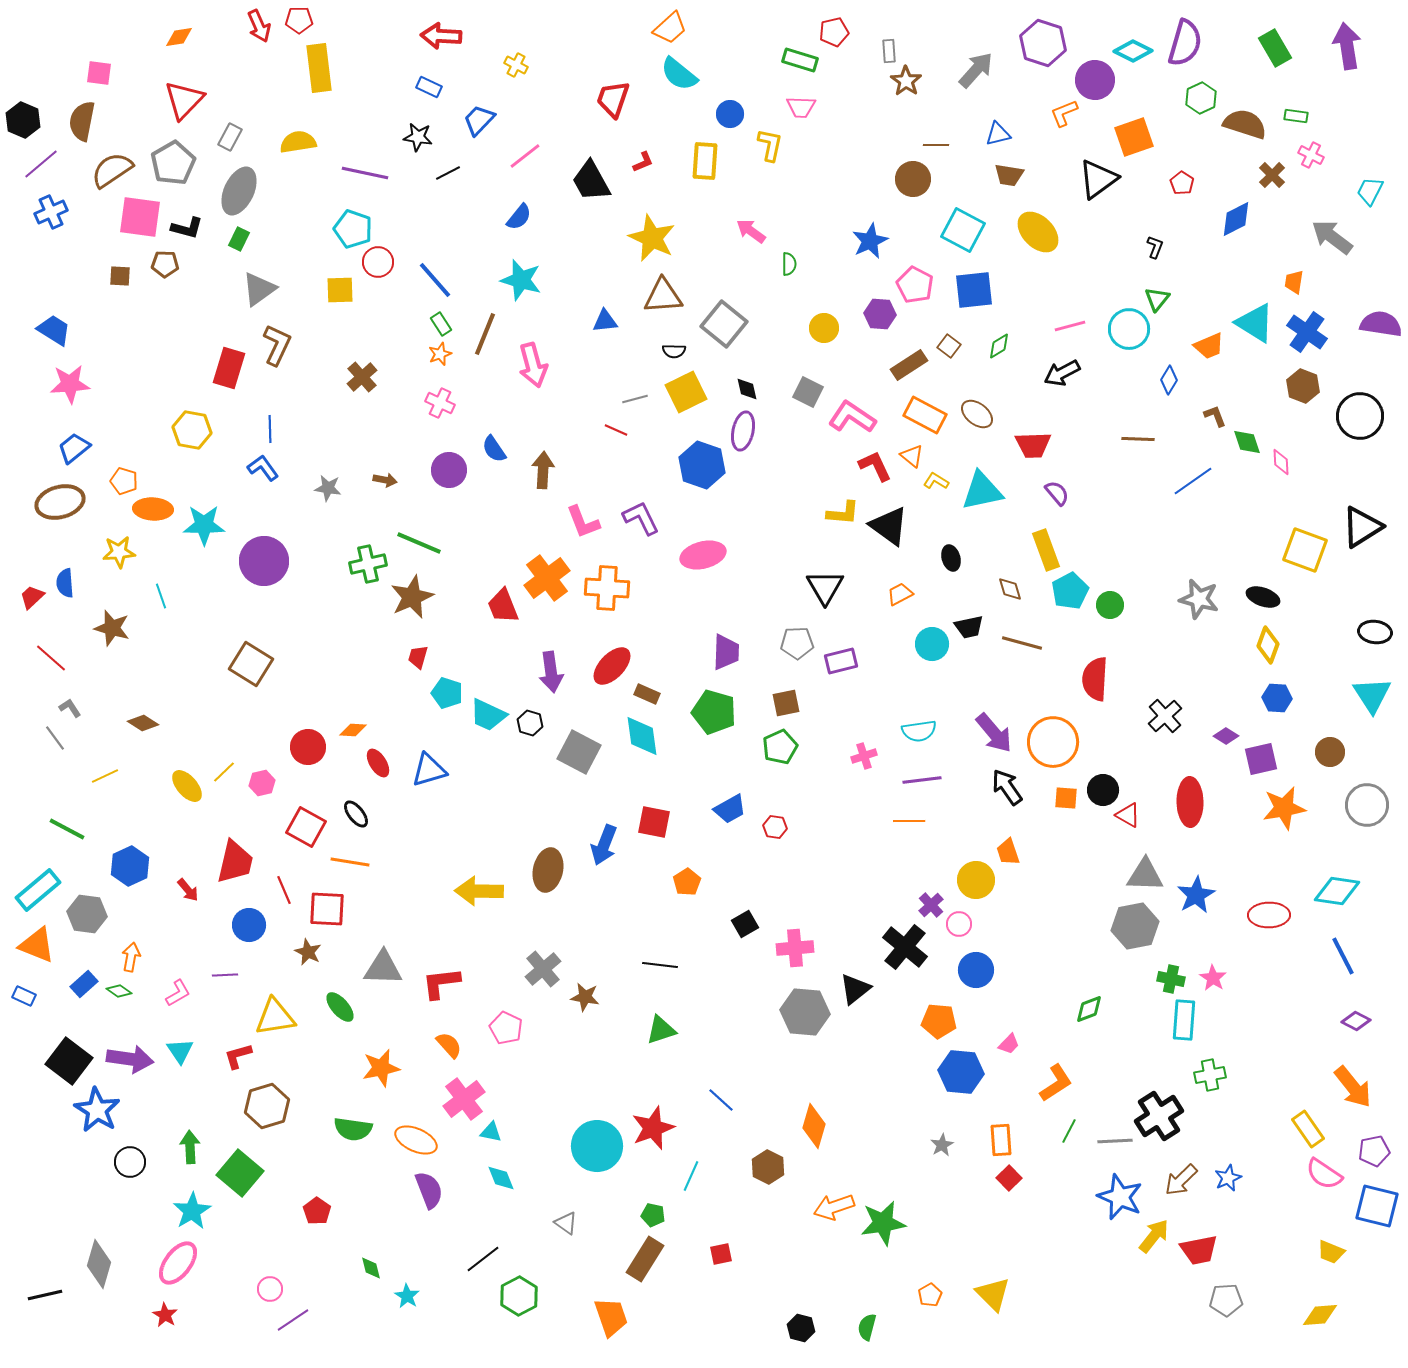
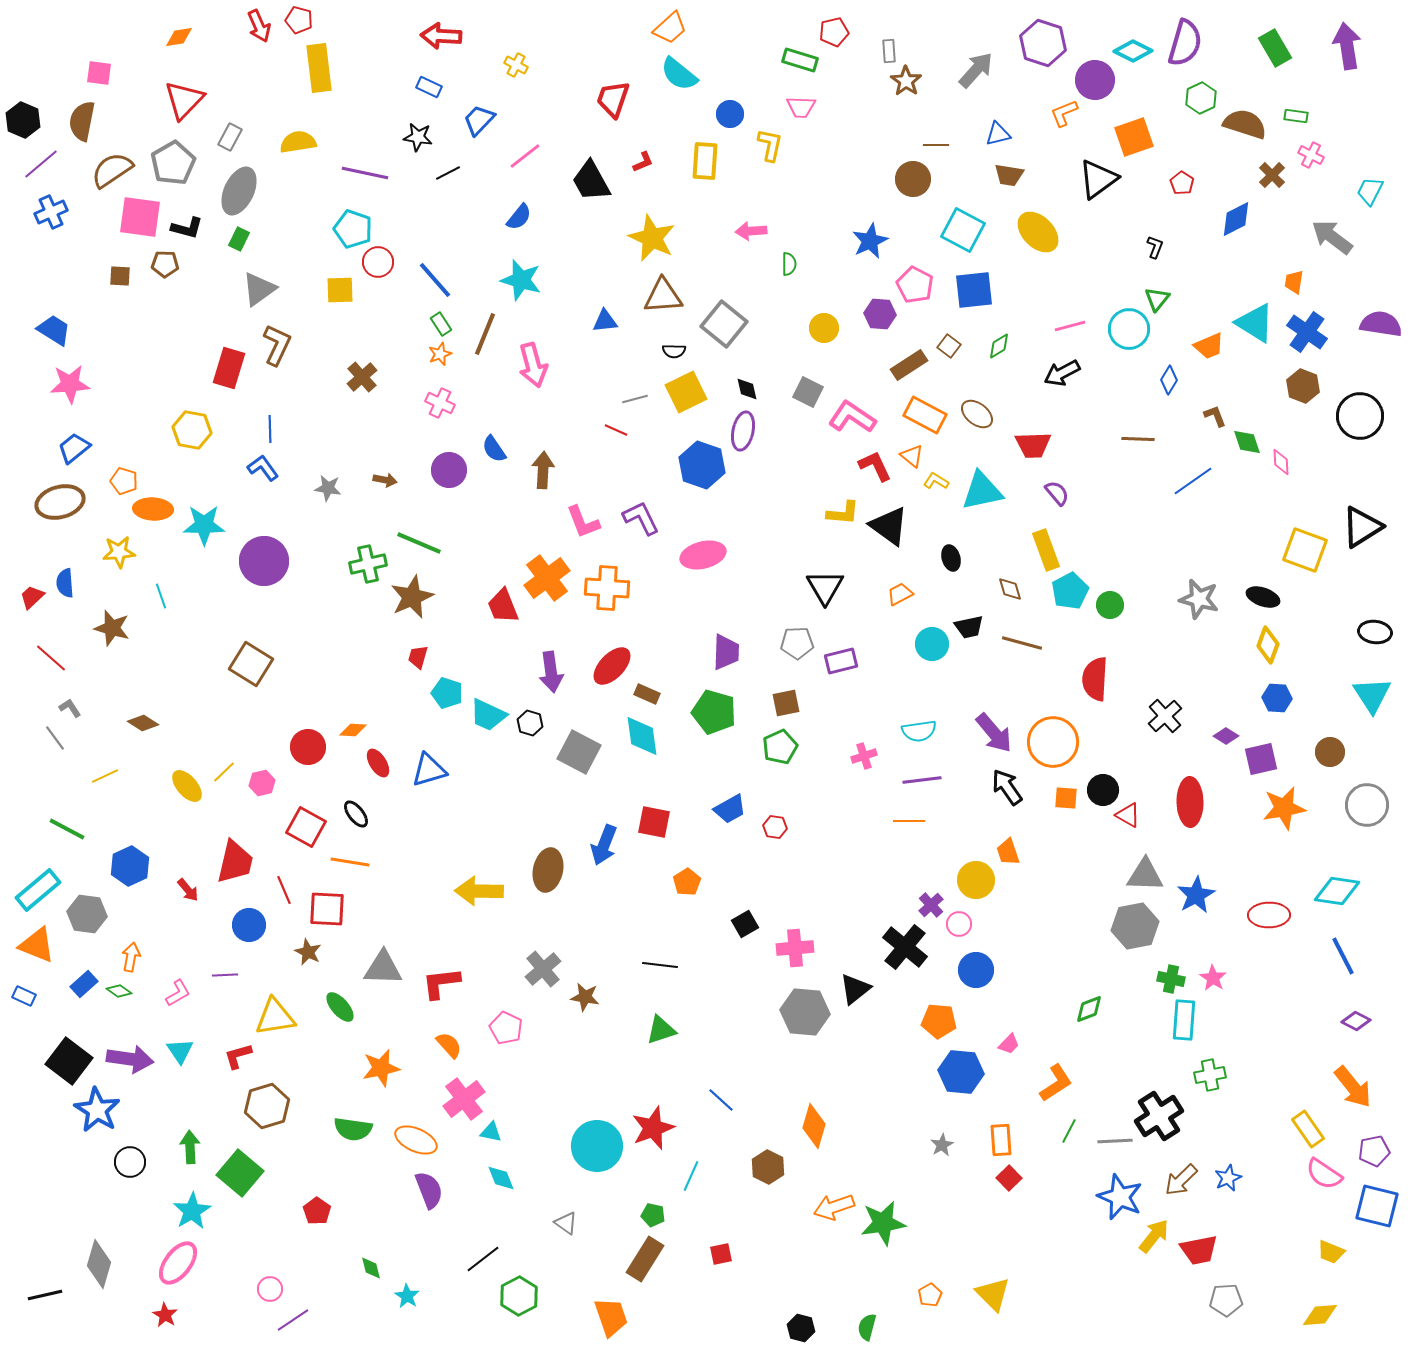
red pentagon at (299, 20): rotated 16 degrees clockwise
pink arrow at (751, 231): rotated 40 degrees counterclockwise
